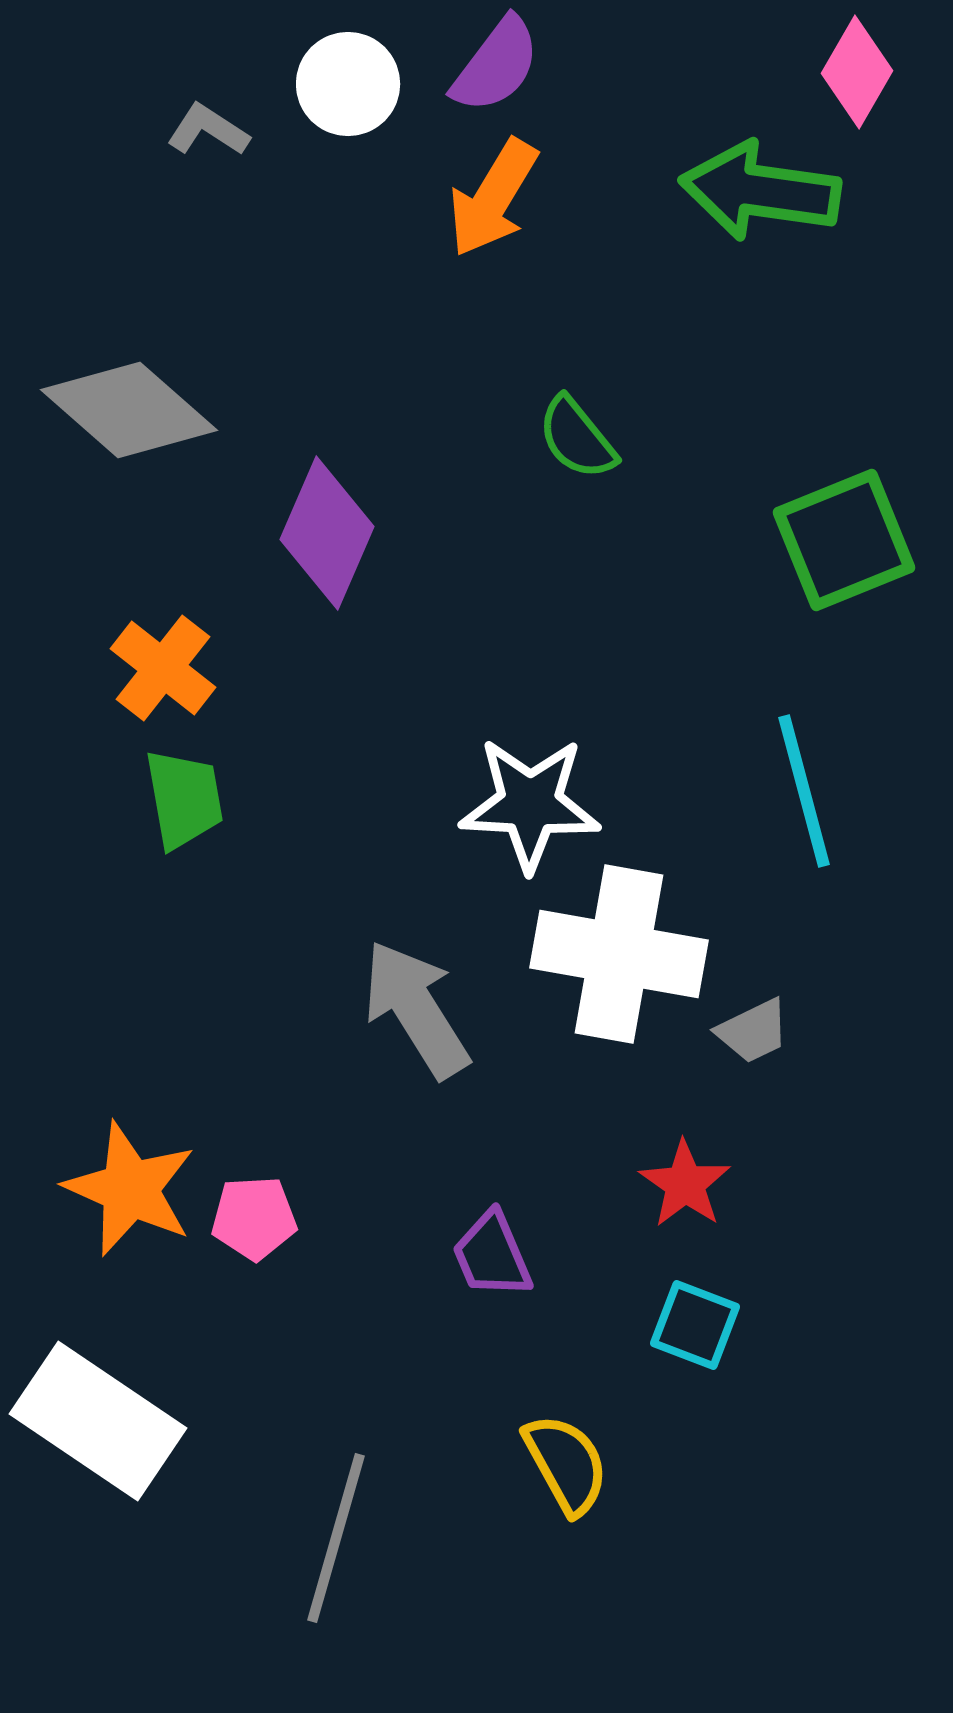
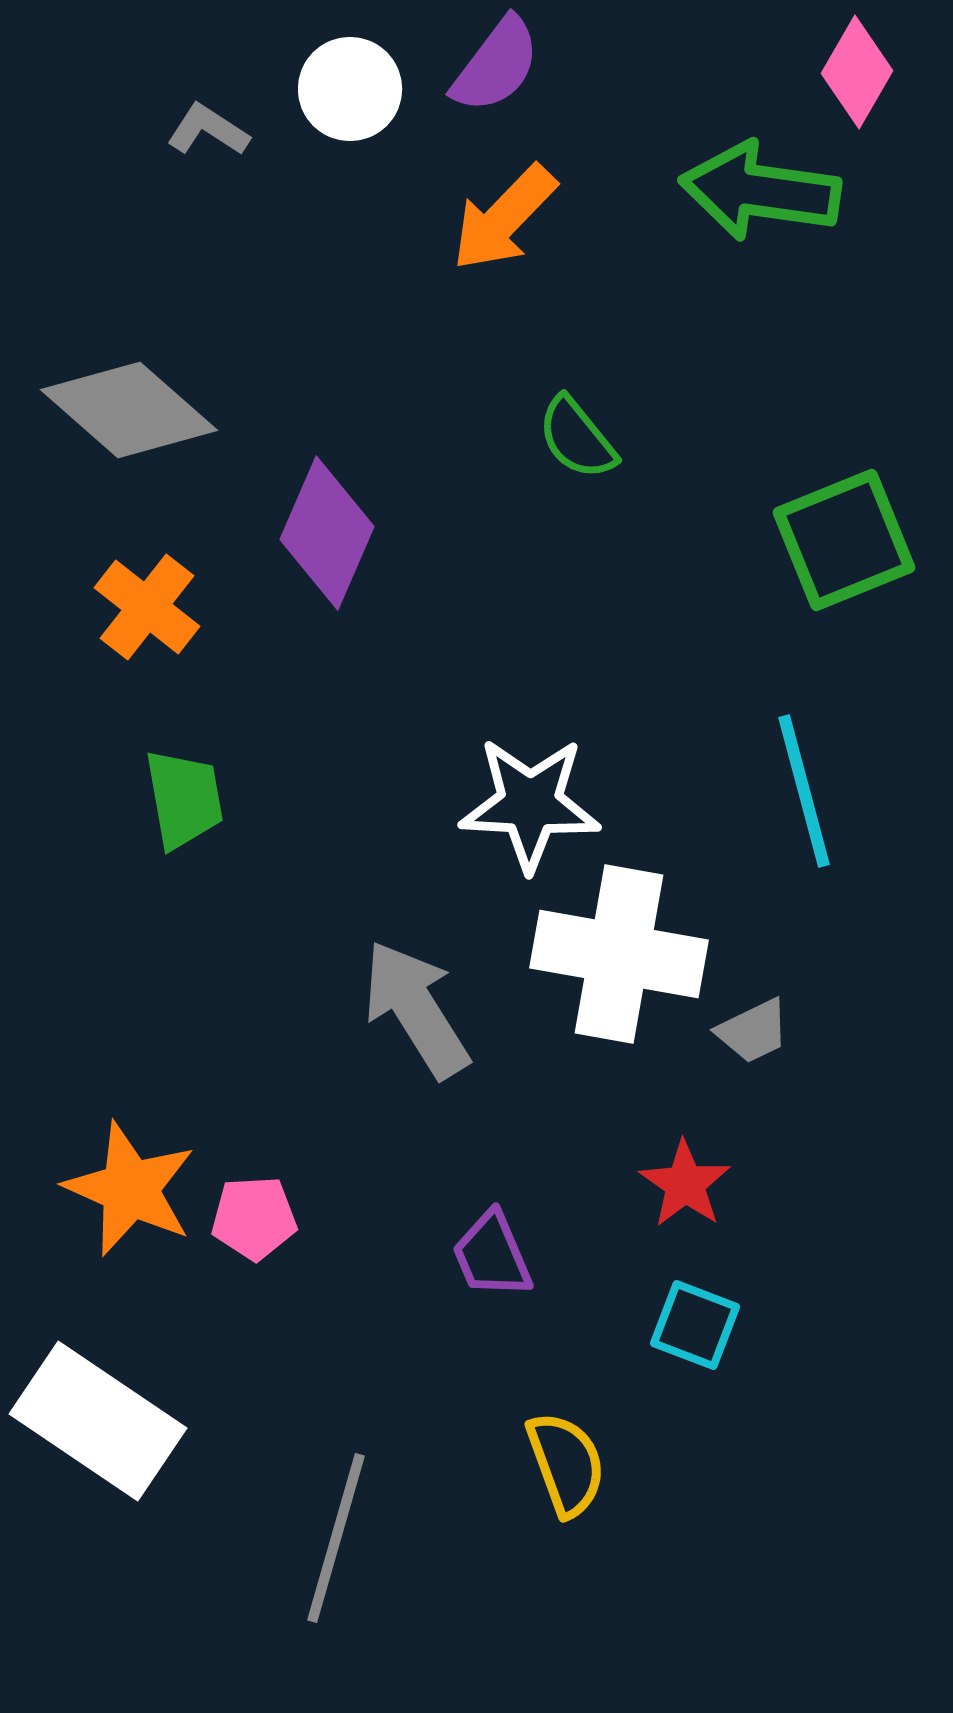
white circle: moved 2 px right, 5 px down
orange arrow: moved 11 px right, 20 px down; rotated 13 degrees clockwise
orange cross: moved 16 px left, 61 px up
yellow semicircle: rotated 9 degrees clockwise
